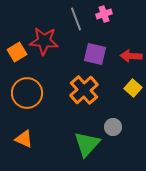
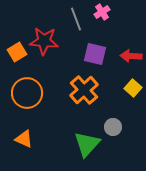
pink cross: moved 2 px left, 2 px up; rotated 14 degrees counterclockwise
